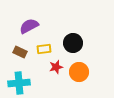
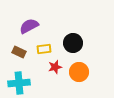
brown rectangle: moved 1 px left
red star: moved 1 px left
